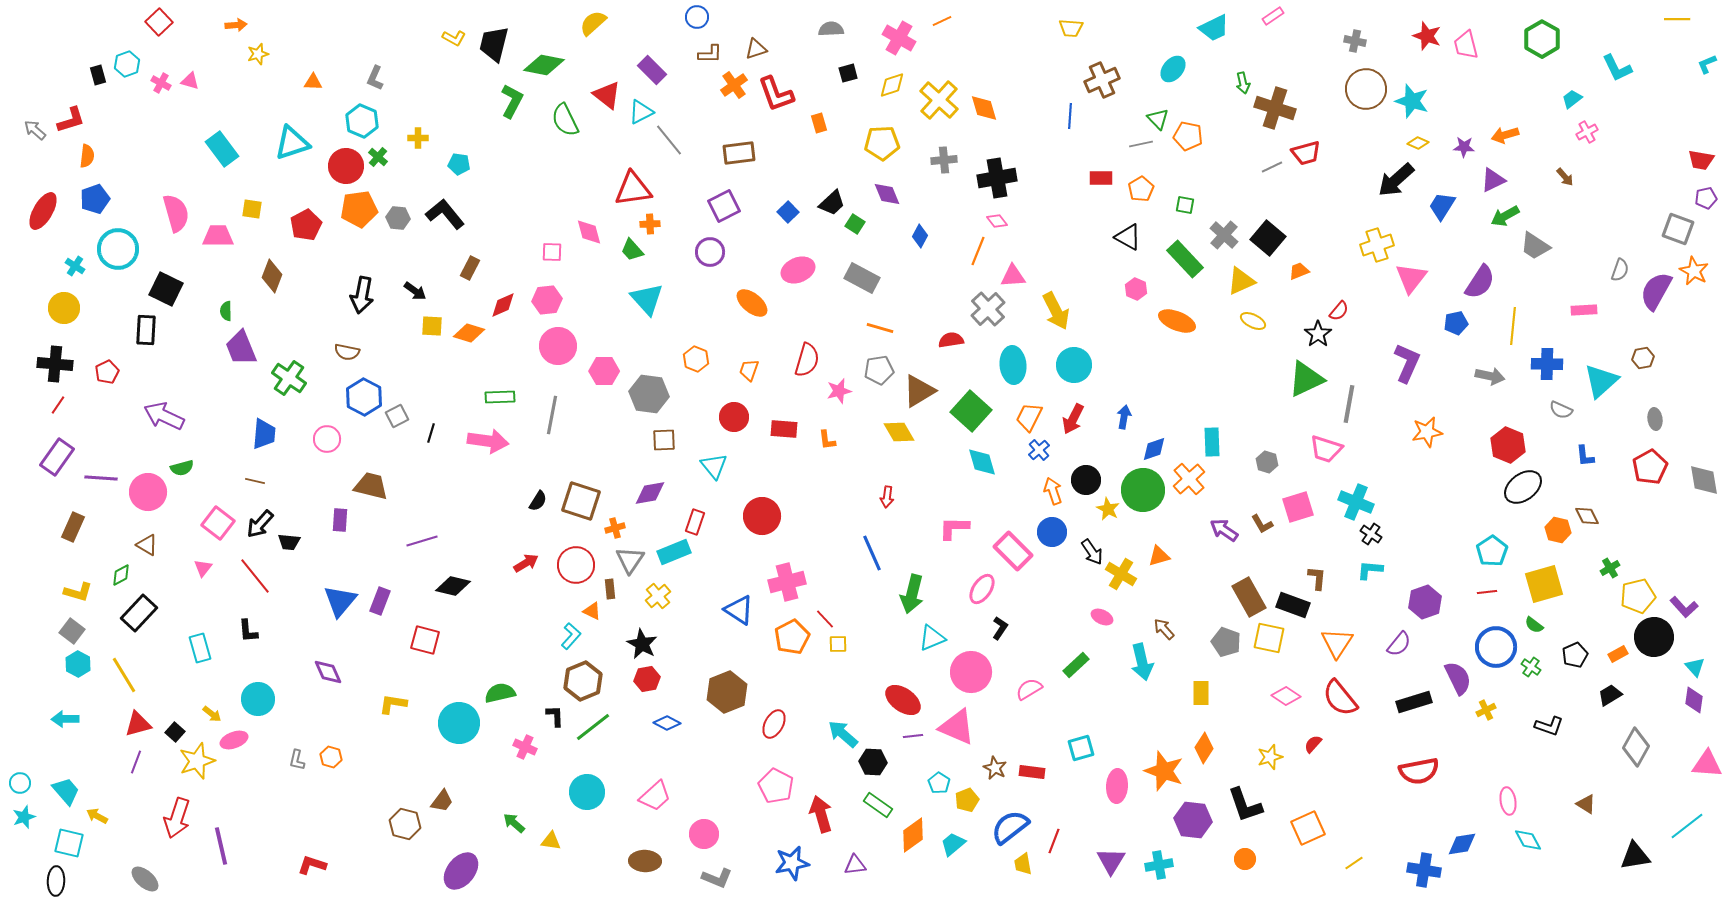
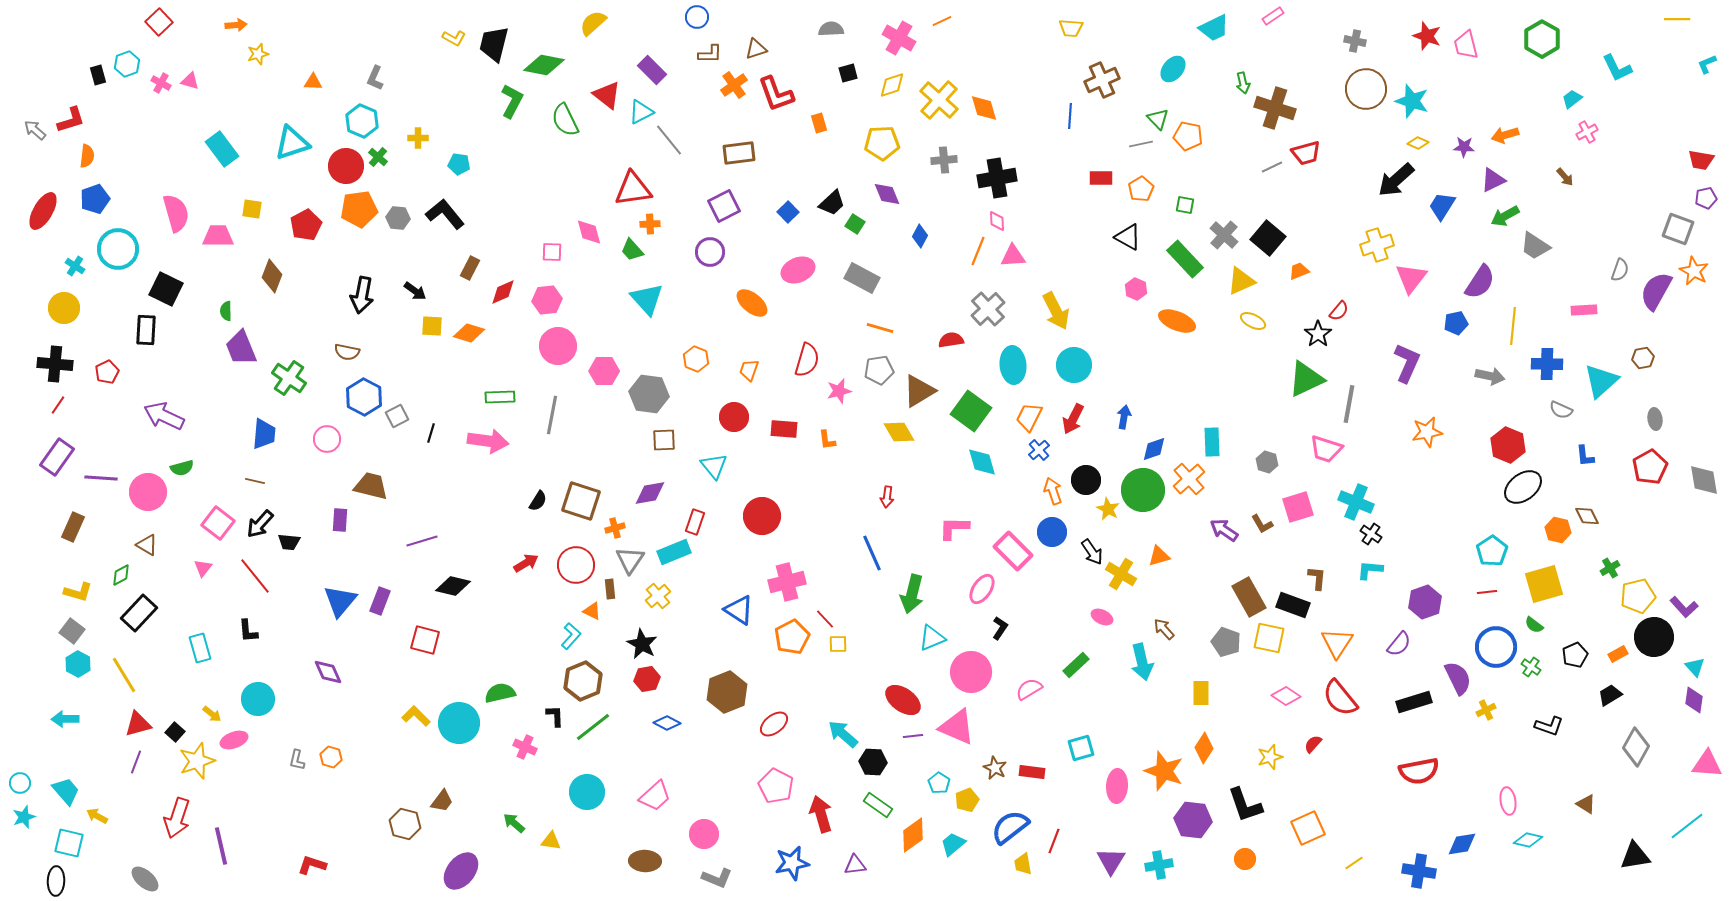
pink diamond at (997, 221): rotated 35 degrees clockwise
pink triangle at (1013, 276): moved 20 px up
red diamond at (503, 305): moved 13 px up
green square at (971, 411): rotated 6 degrees counterclockwise
yellow L-shape at (393, 704): moved 23 px right, 12 px down; rotated 36 degrees clockwise
red ellipse at (774, 724): rotated 24 degrees clockwise
cyan diamond at (1528, 840): rotated 48 degrees counterclockwise
blue cross at (1424, 870): moved 5 px left, 1 px down
